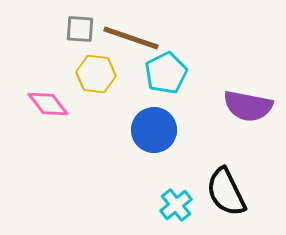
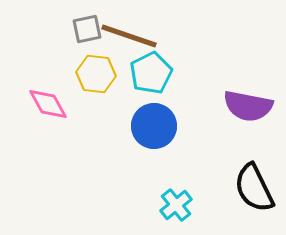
gray square: moved 7 px right; rotated 16 degrees counterclockwise
brown line: moved 2 px left, 2 px up
cyan pentagon: moved 15 px left
pink diamond: rotated 9 degrees clockwise
blue circle: moved 4 px up
black semicircle: moved 28 px right, 4 px up
